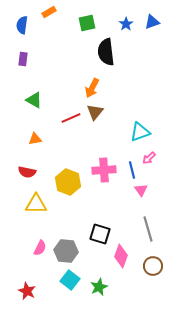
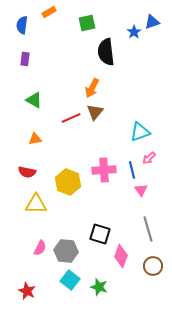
blue star: moved 8 px right, 8 px down
purple rectangle: moved 2 px right
green star: rotated 30 degrees counterclockwise
